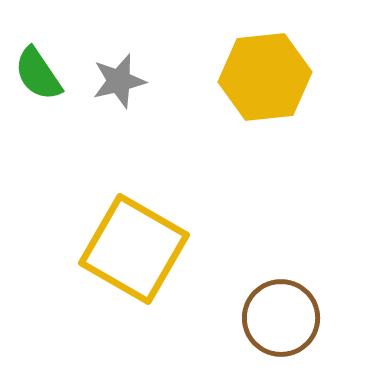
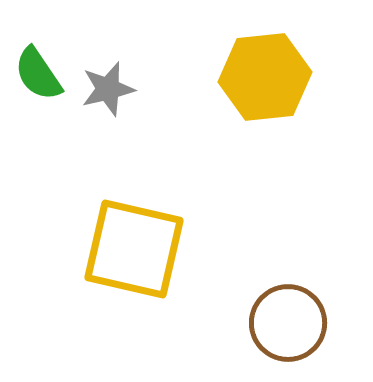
gray star: moved 11 px left, 8 px down
yellow square: rotated 17 degrees counterclockwise
brown circle: moved 7 px right, 5 px down
